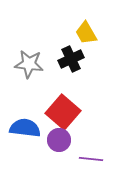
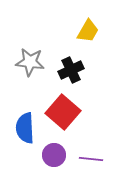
yellow trapezoid: moved 2 px right, 2 px up; rotated 120 degrees counterclockwise
black cross: moved 11 px down
gray star: moved 1 px right, 2 px up
blue semicircle: rotated 100 degrees counterclockwise
purple circle: moved 5 px left, 15 px down
